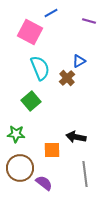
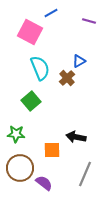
gray line: rotated 30 degrees clockwise
